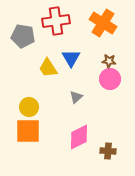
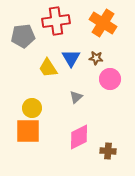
gray pentagon: rotated 15 degrees counterclockwise
brown star: moved 13 px left, 3 px up
yellow circle: moved 3 px right, 1 px down
